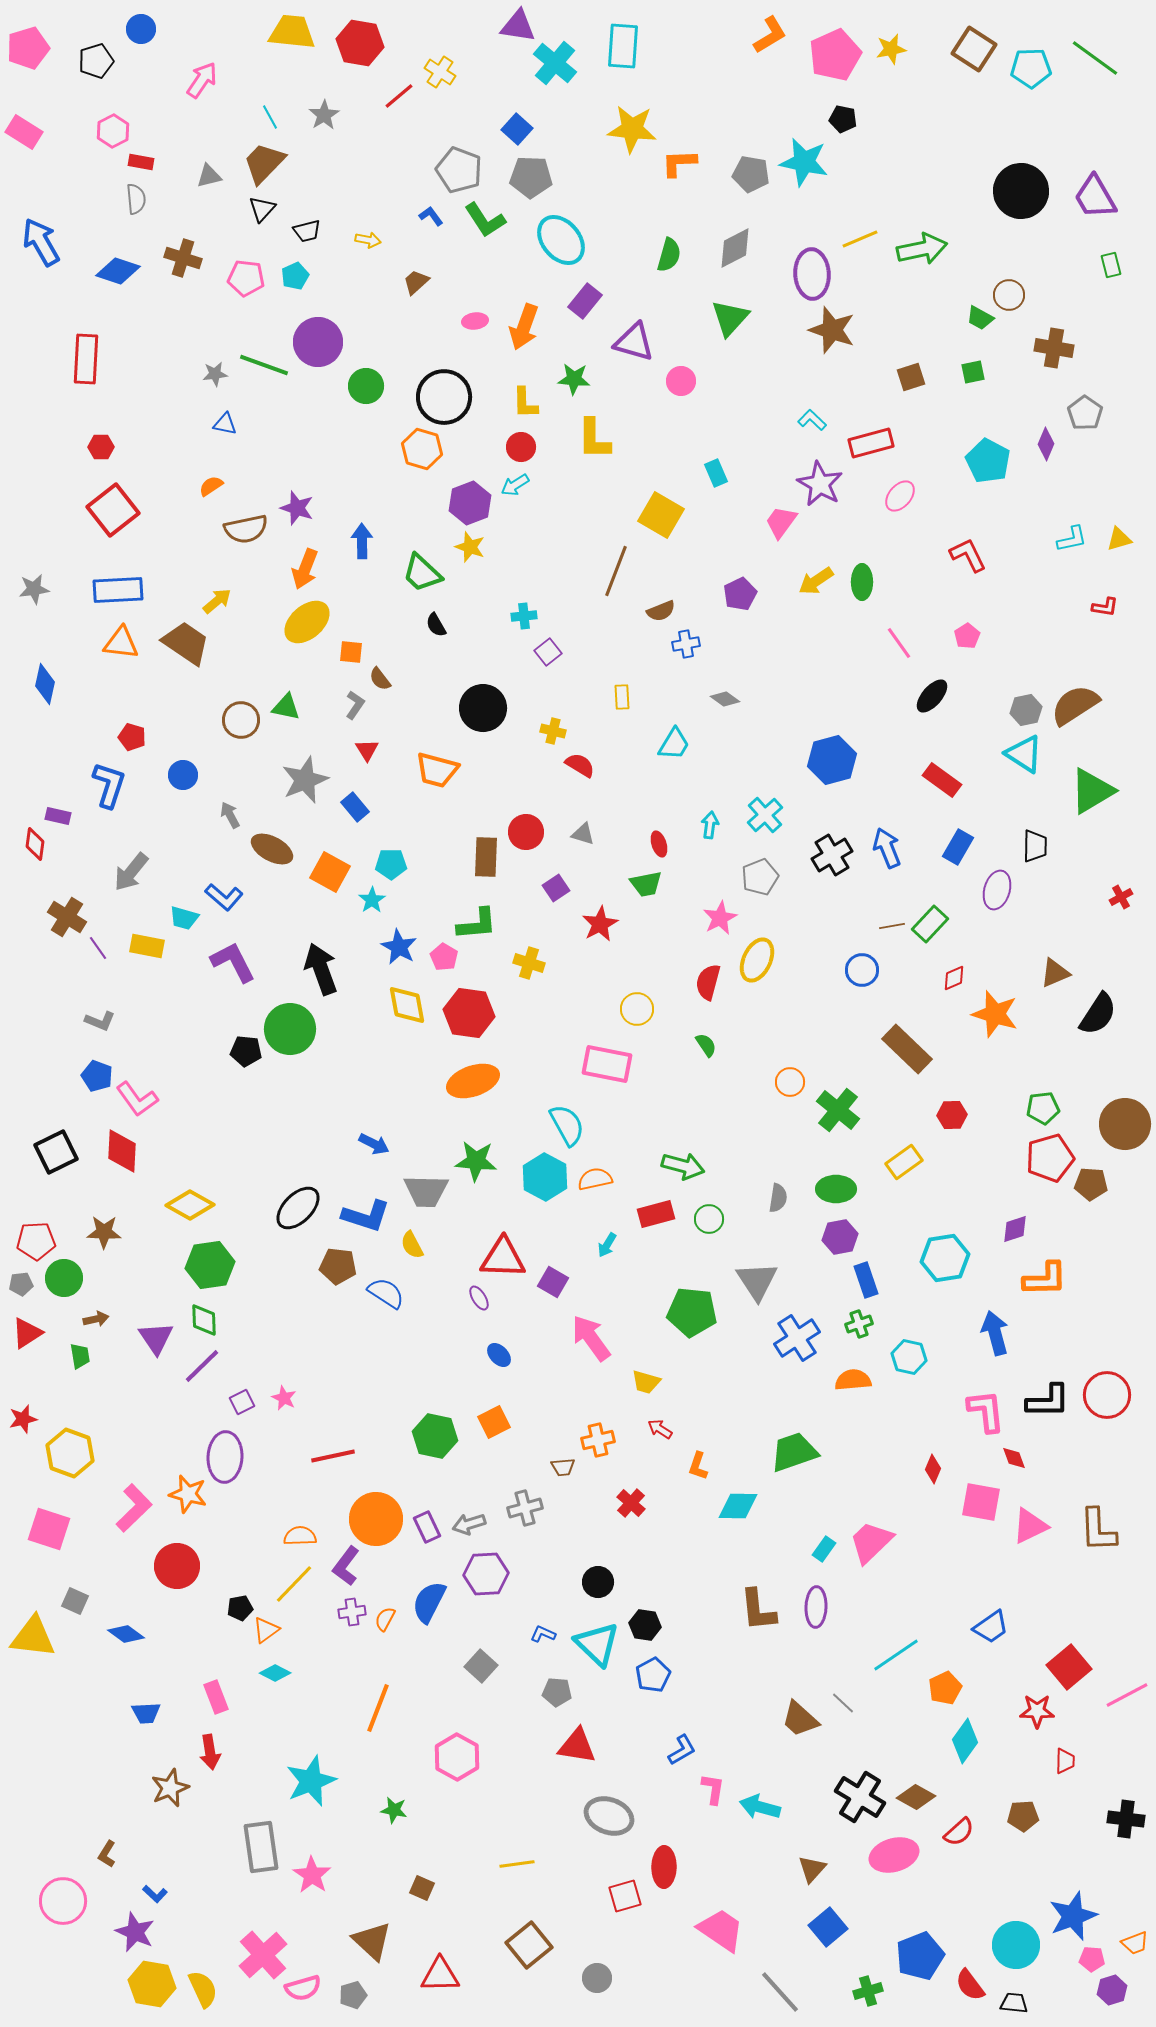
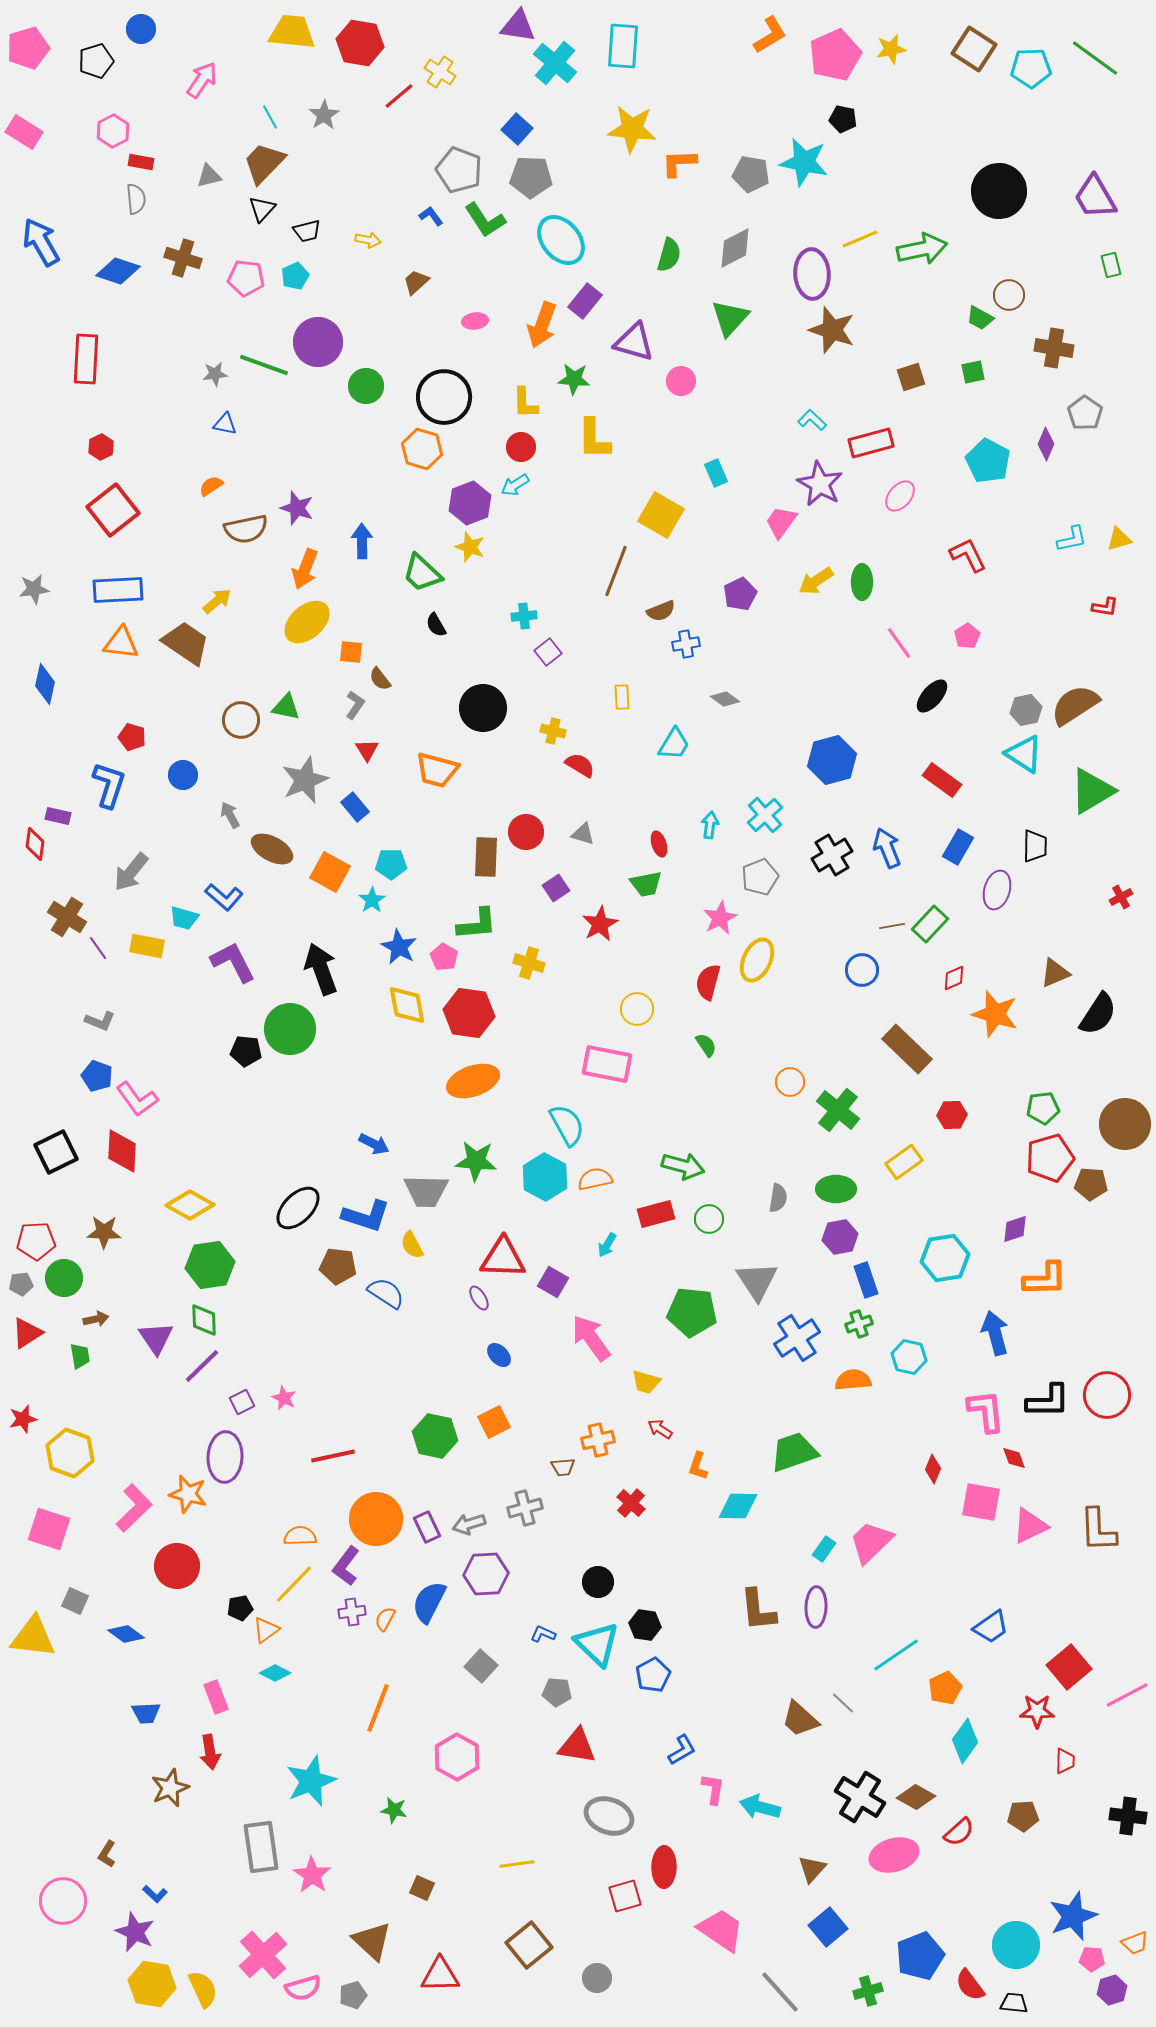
black circle at (1021, 191): moved 22 px left
orange arrow at (524, 327): moved 18 px right, 2 px up
red hexagon at (101, 447): rotated 25 degrees counterclockwise
black cross at (1126, 1819): moved 2 px right, 3 px up
